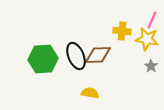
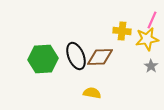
yellow star: rotated 20 degrees counterclockwise
brown diamond: moved 2 px right, 2 px down
yellow semicircle: moved 2 px right
